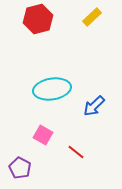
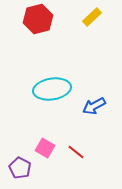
blue arrow: rotated 15 degrees clockwise
pink square: moved 2 px right, 13 px down
